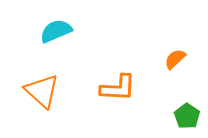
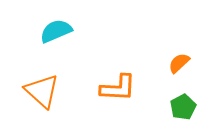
orange semicircle: moved 4 px right, 4 px down
green pentagon: moved 4 px left, 9 px up; rotated 10 degrees clockwise
